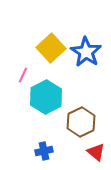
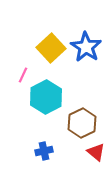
blue star: moved 5 px up
brown hexagon: moved 1 px right, 1 px down
